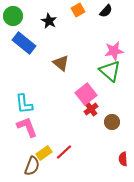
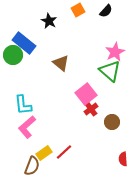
green circle: moved 39 px down
pink star: moved 1 px right, 1 px down; rotated 18 degrees counterclockwise
cyan L-shape: moved 1 px left, 1 px down
pink L-shape: rotated 110 degrees counterclockwise
